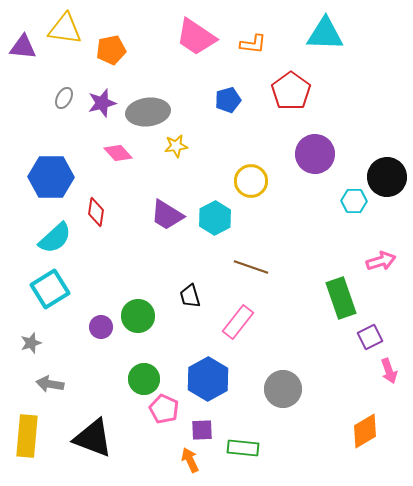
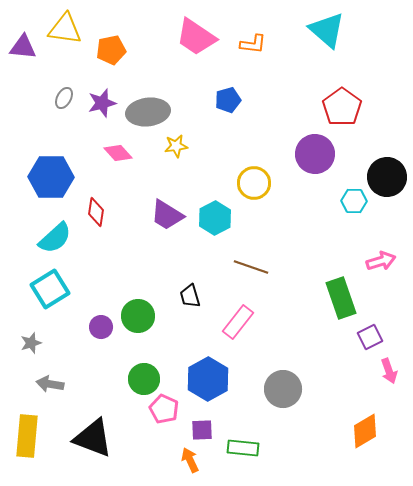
cyan triangle at (325, 34): moved 2 px right, 4 px up; rotated 39 degrees clockwise
red pentagon at (291, 91): moved 51 px right, 16 px down
yellow circle at (251, 181): moved 3 px right, 2 px down
